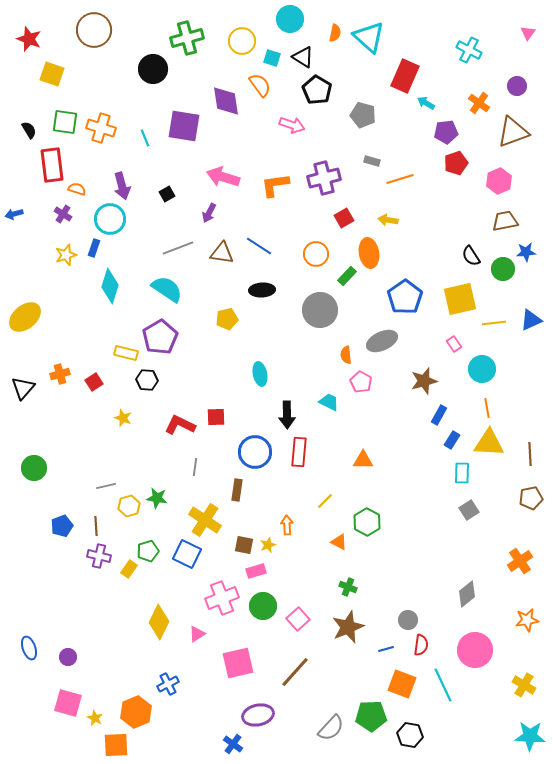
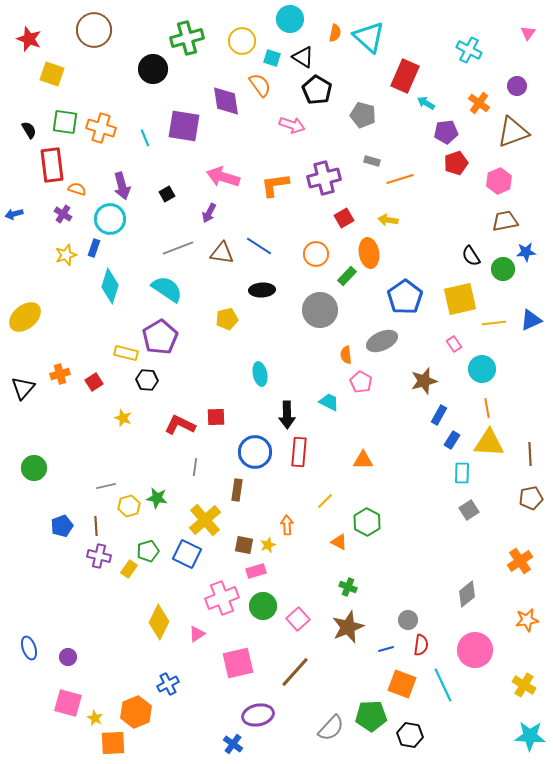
yellow cross at (205, 520): rotated 16 degrees clockwise
orange square at (116, 745): moved 3 px left, 2 px up
